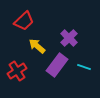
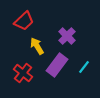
purple cross: moved 2 px left, 2 px up
yellow arrow: rotated 18 degrees clockwise
cyan line: rotated 72 degrees counterclockwise
red cross: moved 6 px right, 2 px down; rotated 18 degrees counterclockwise
